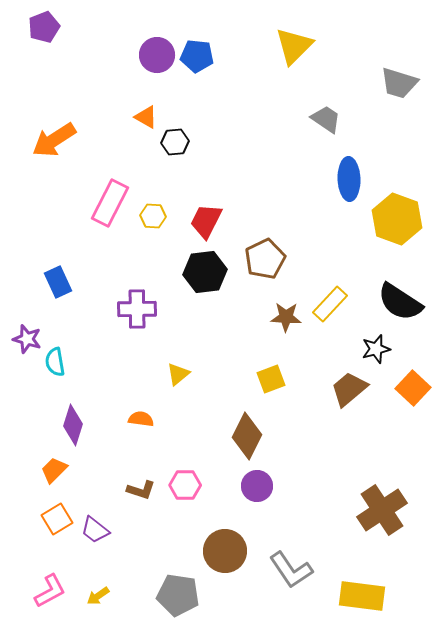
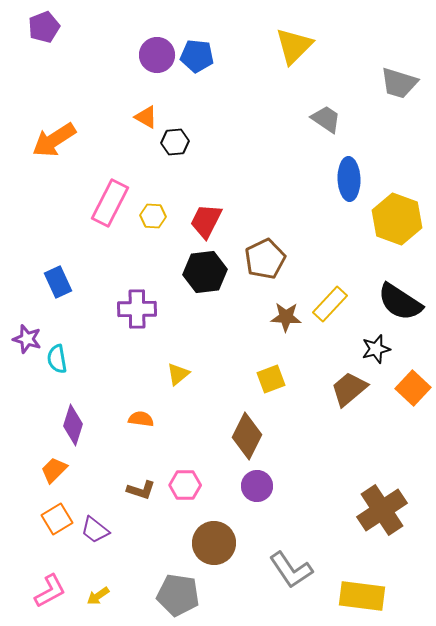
cyan semicircle at (55, 362): moved 2 px right, 3 px up
brown circle at (225, 551): moved 11 px left, 8 px up
